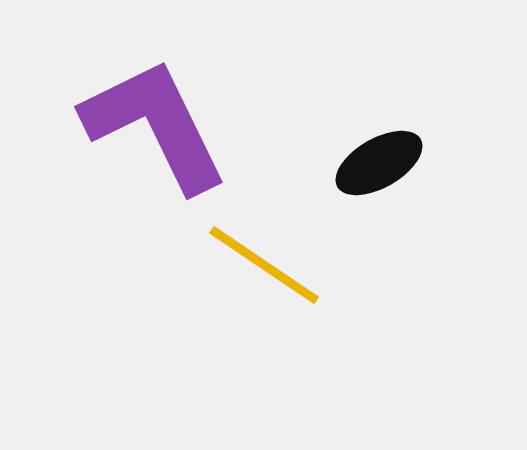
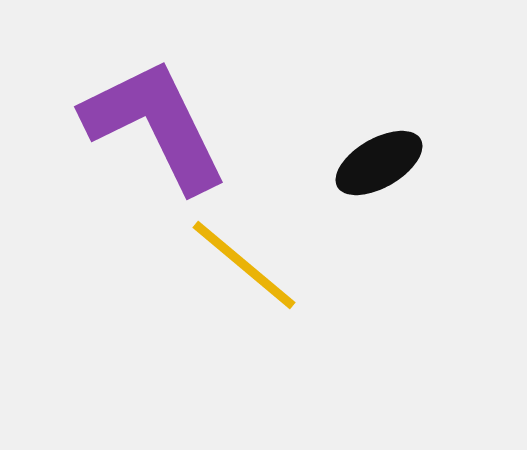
yellow line: moved 20 px left; rotated 6 degrees clockwise
